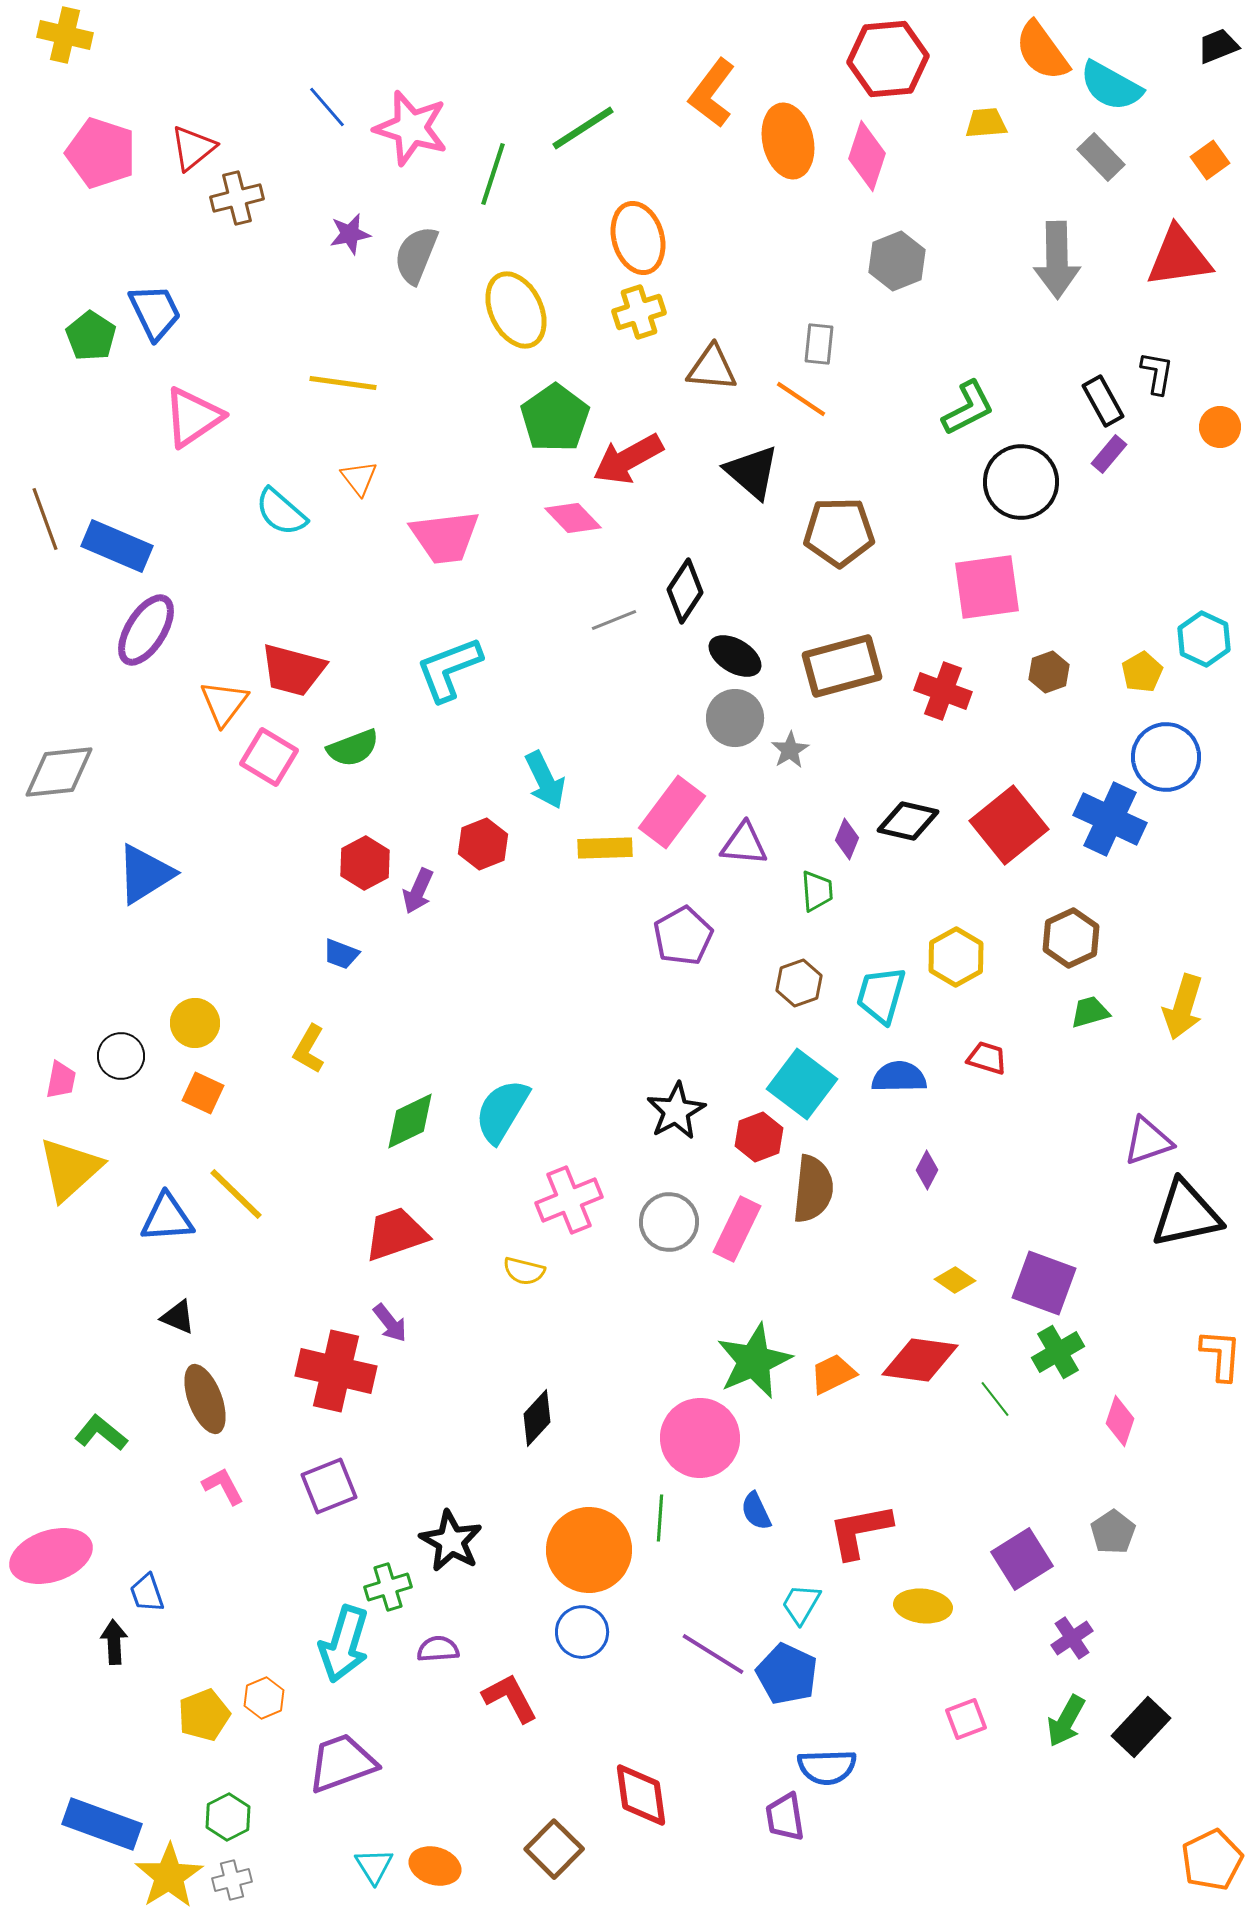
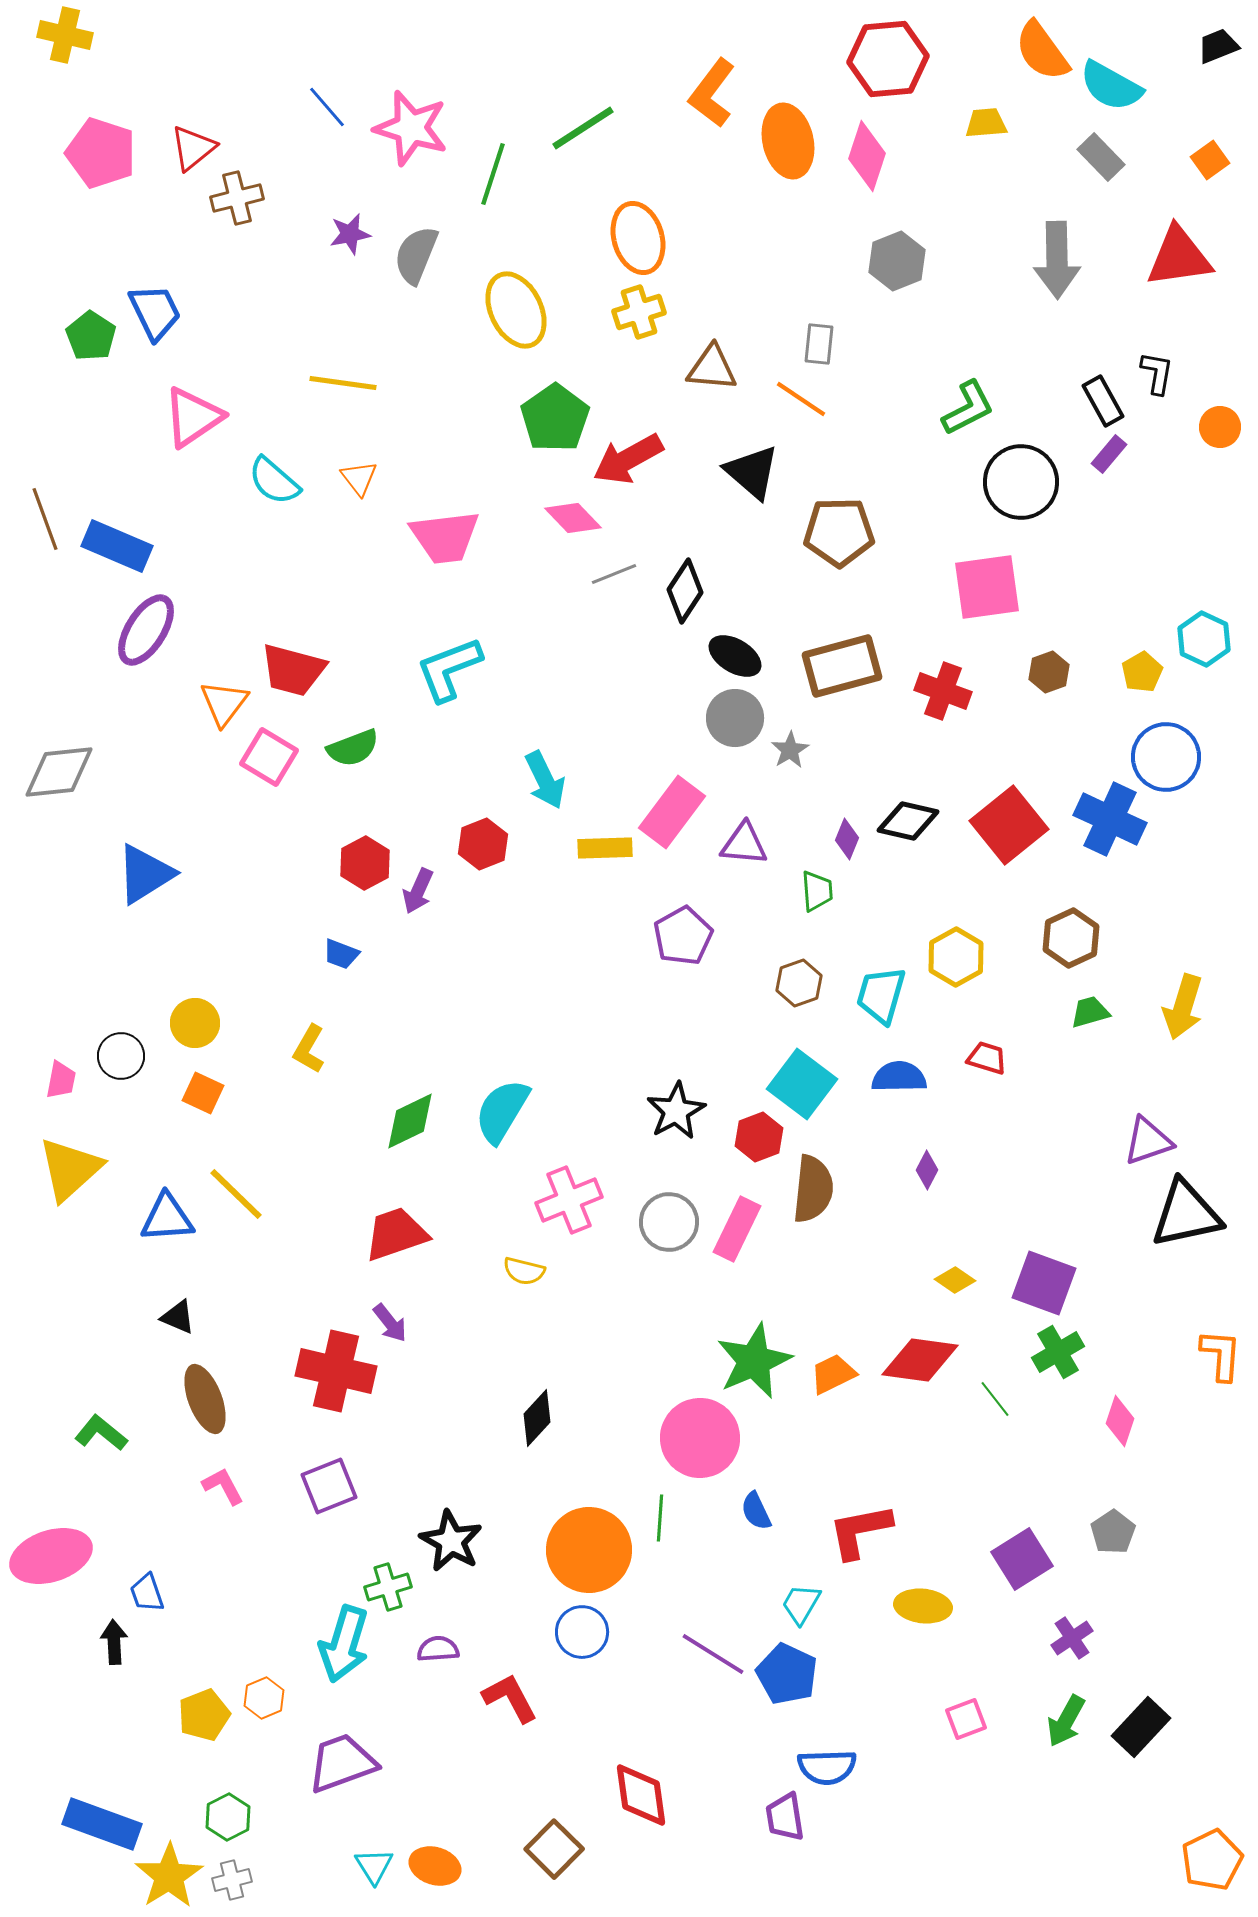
cyan semicircle at (281, 512): moved 7 px left, 31 px up
gray line at (614, 620): moved 46 px up
